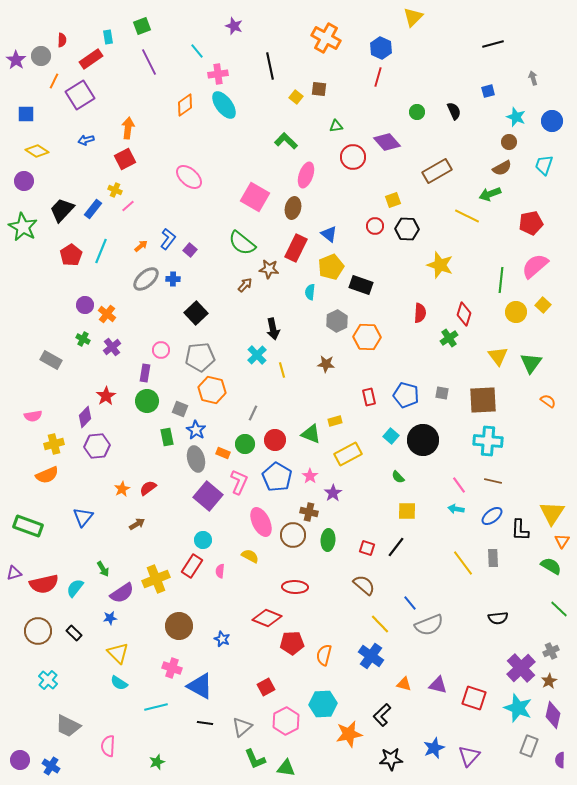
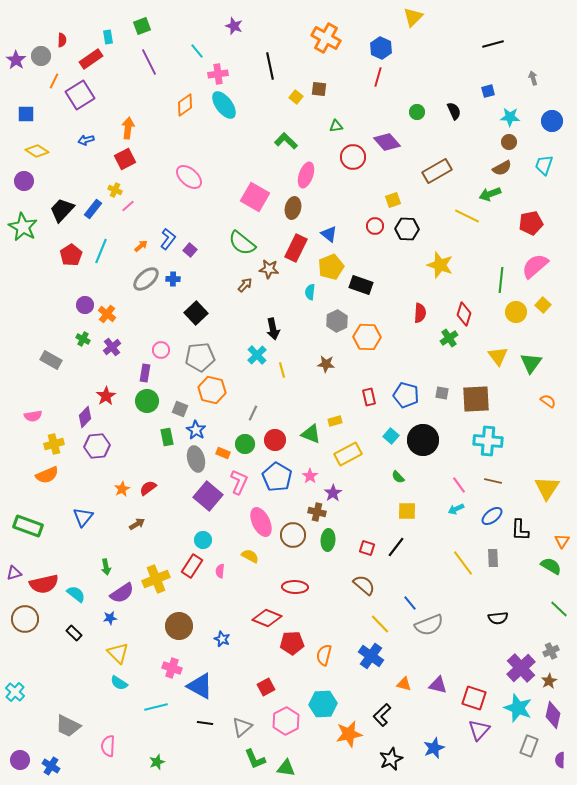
cyan star at (516, 117): moved 6 px left; rotated 18 degrees counterclockwise
brown square at (483, 400): moved 7 px left, 1 px up
cyan arrow at (456, 509): rotated 35 degrees counterclockwise
brown cross at (309, 512): moved 8 px right
yellow triangle at (552, 513): moved 5 px left, 25 px up
green arrow at (103, 569): moved 3 px right, 2 px up; rotated 21 degrees clockwise
cyan semicircle at (75, 588): moved 1 px right, 6 px down; rotated 90 degrees clockwise
brown circle at (38, 631): moved 13 px left, 12 px up
cyan cross at (48, 680): moved 33 px left, 12 px down
purple triangle at (469, 756): moved 10 px right, 26 px up
black star at (391, 759): rotated 20 degrees counterclockwise
